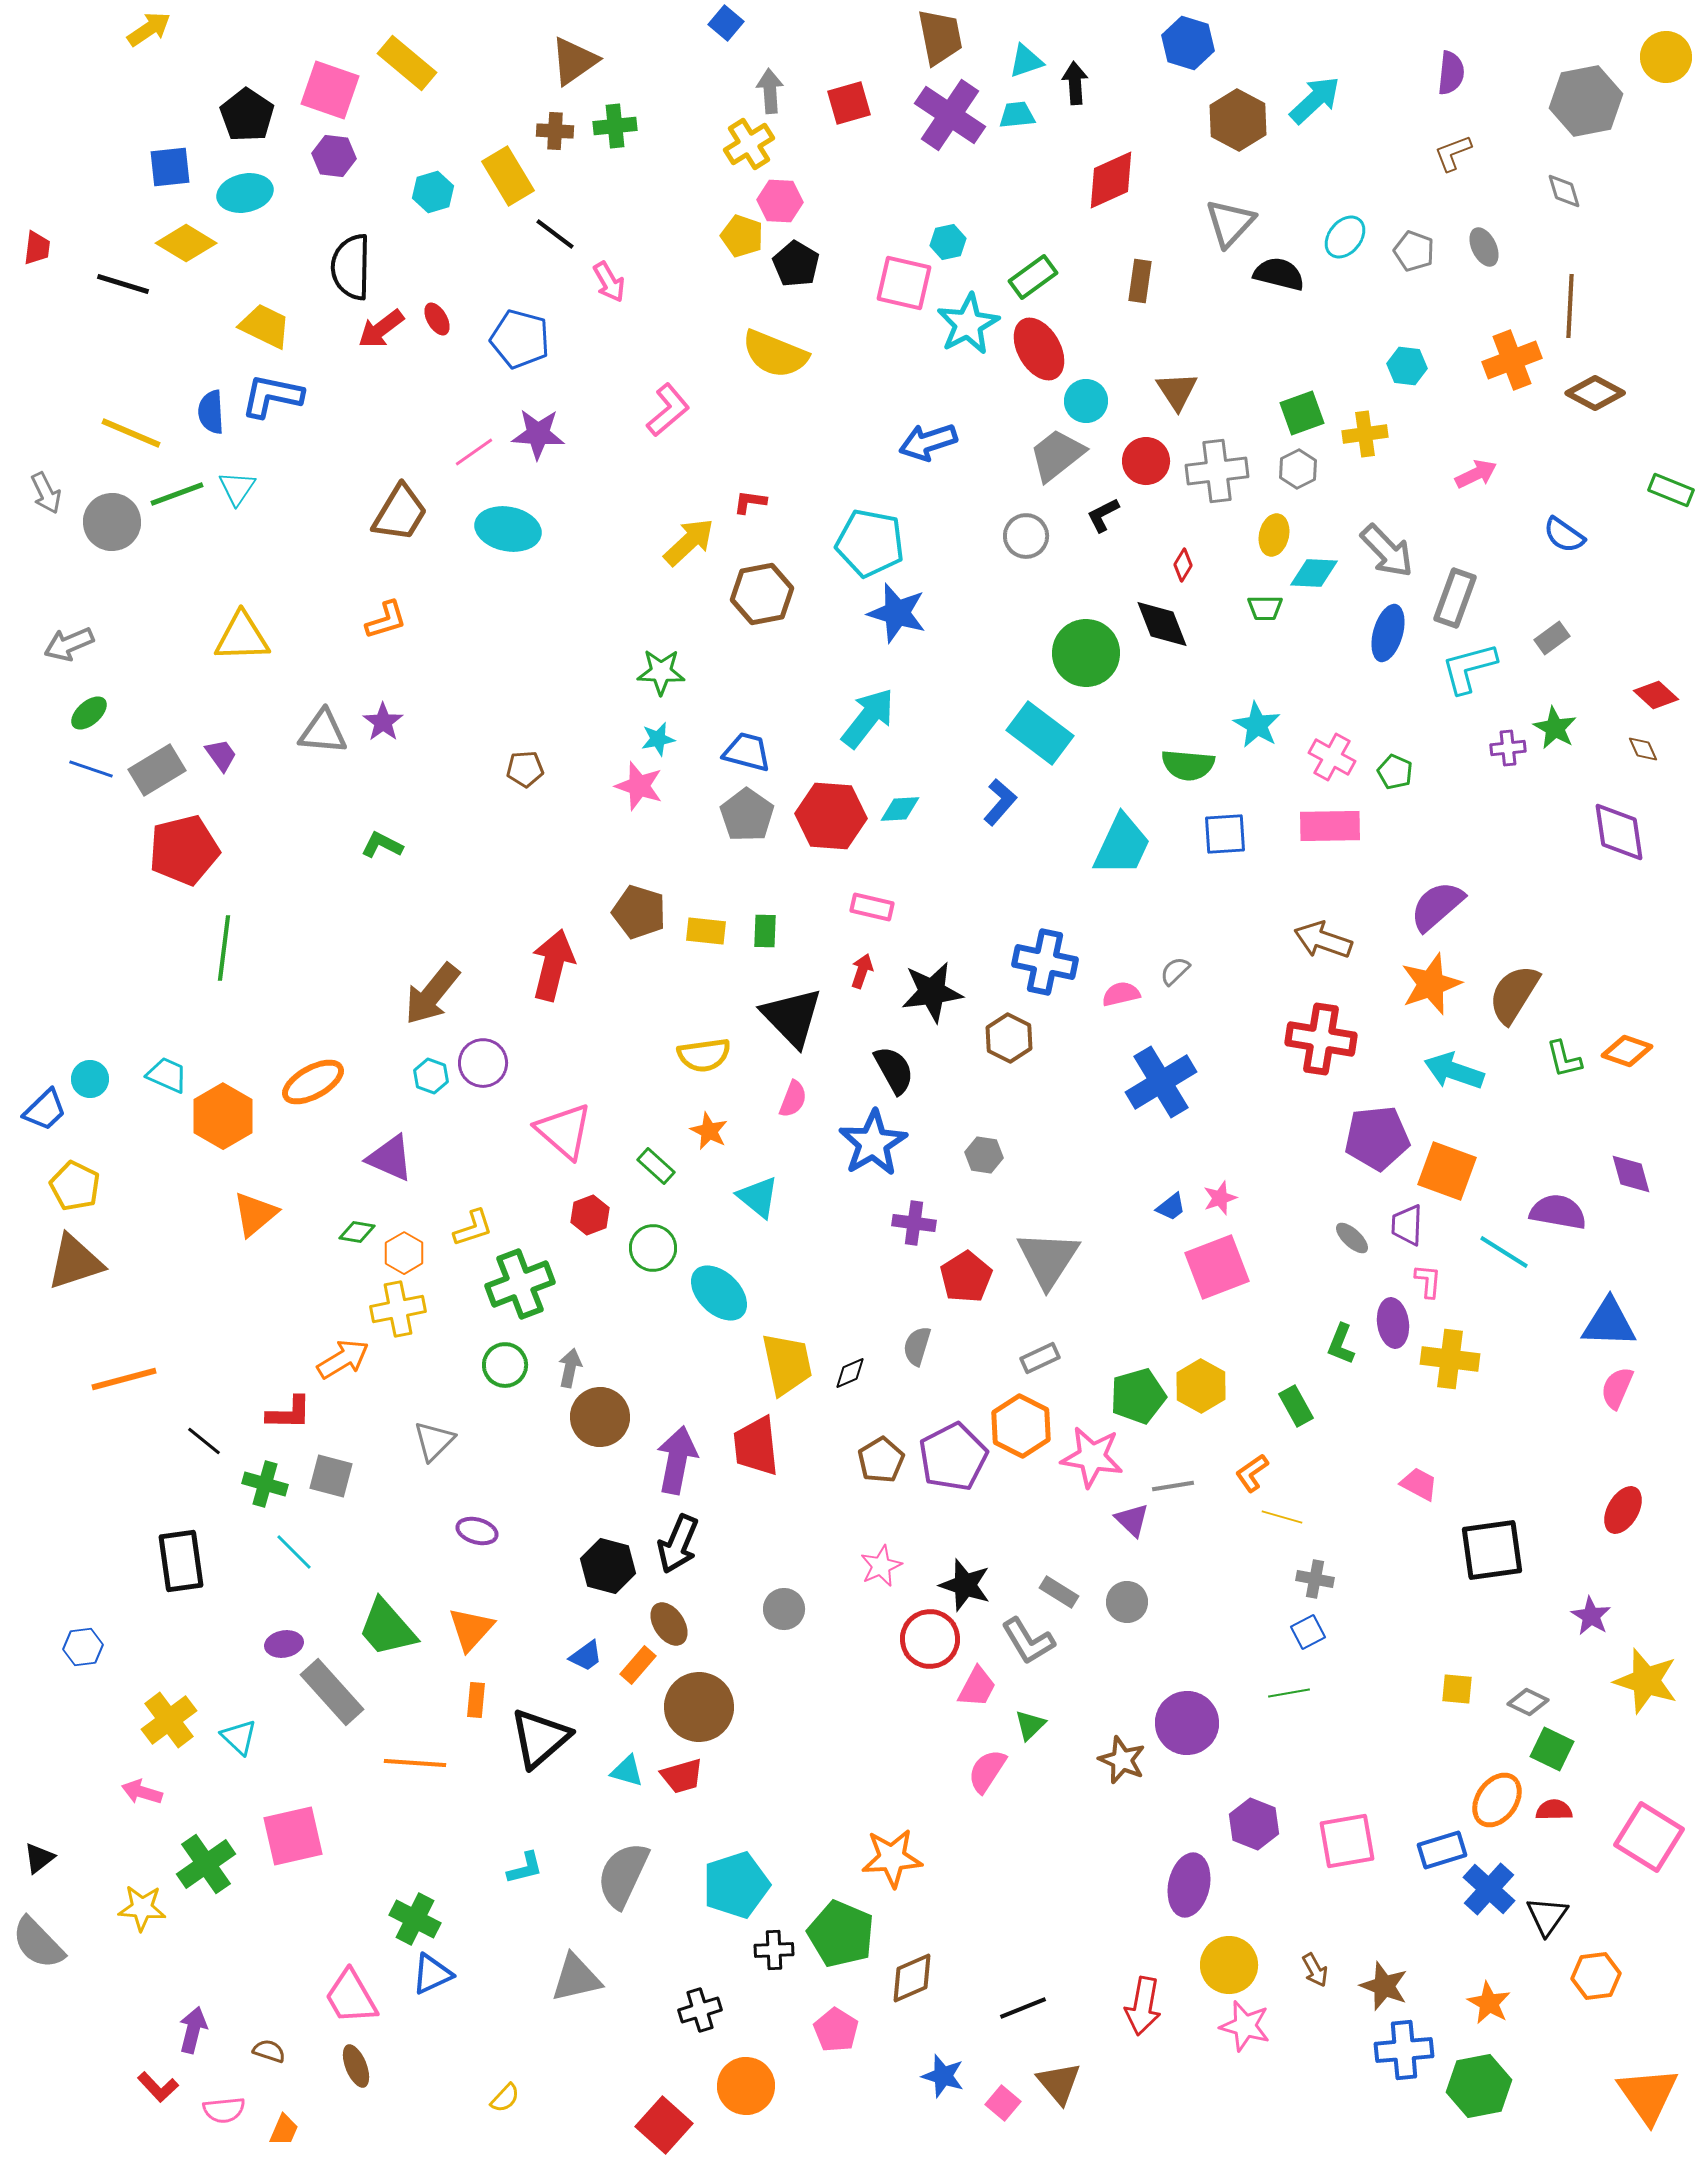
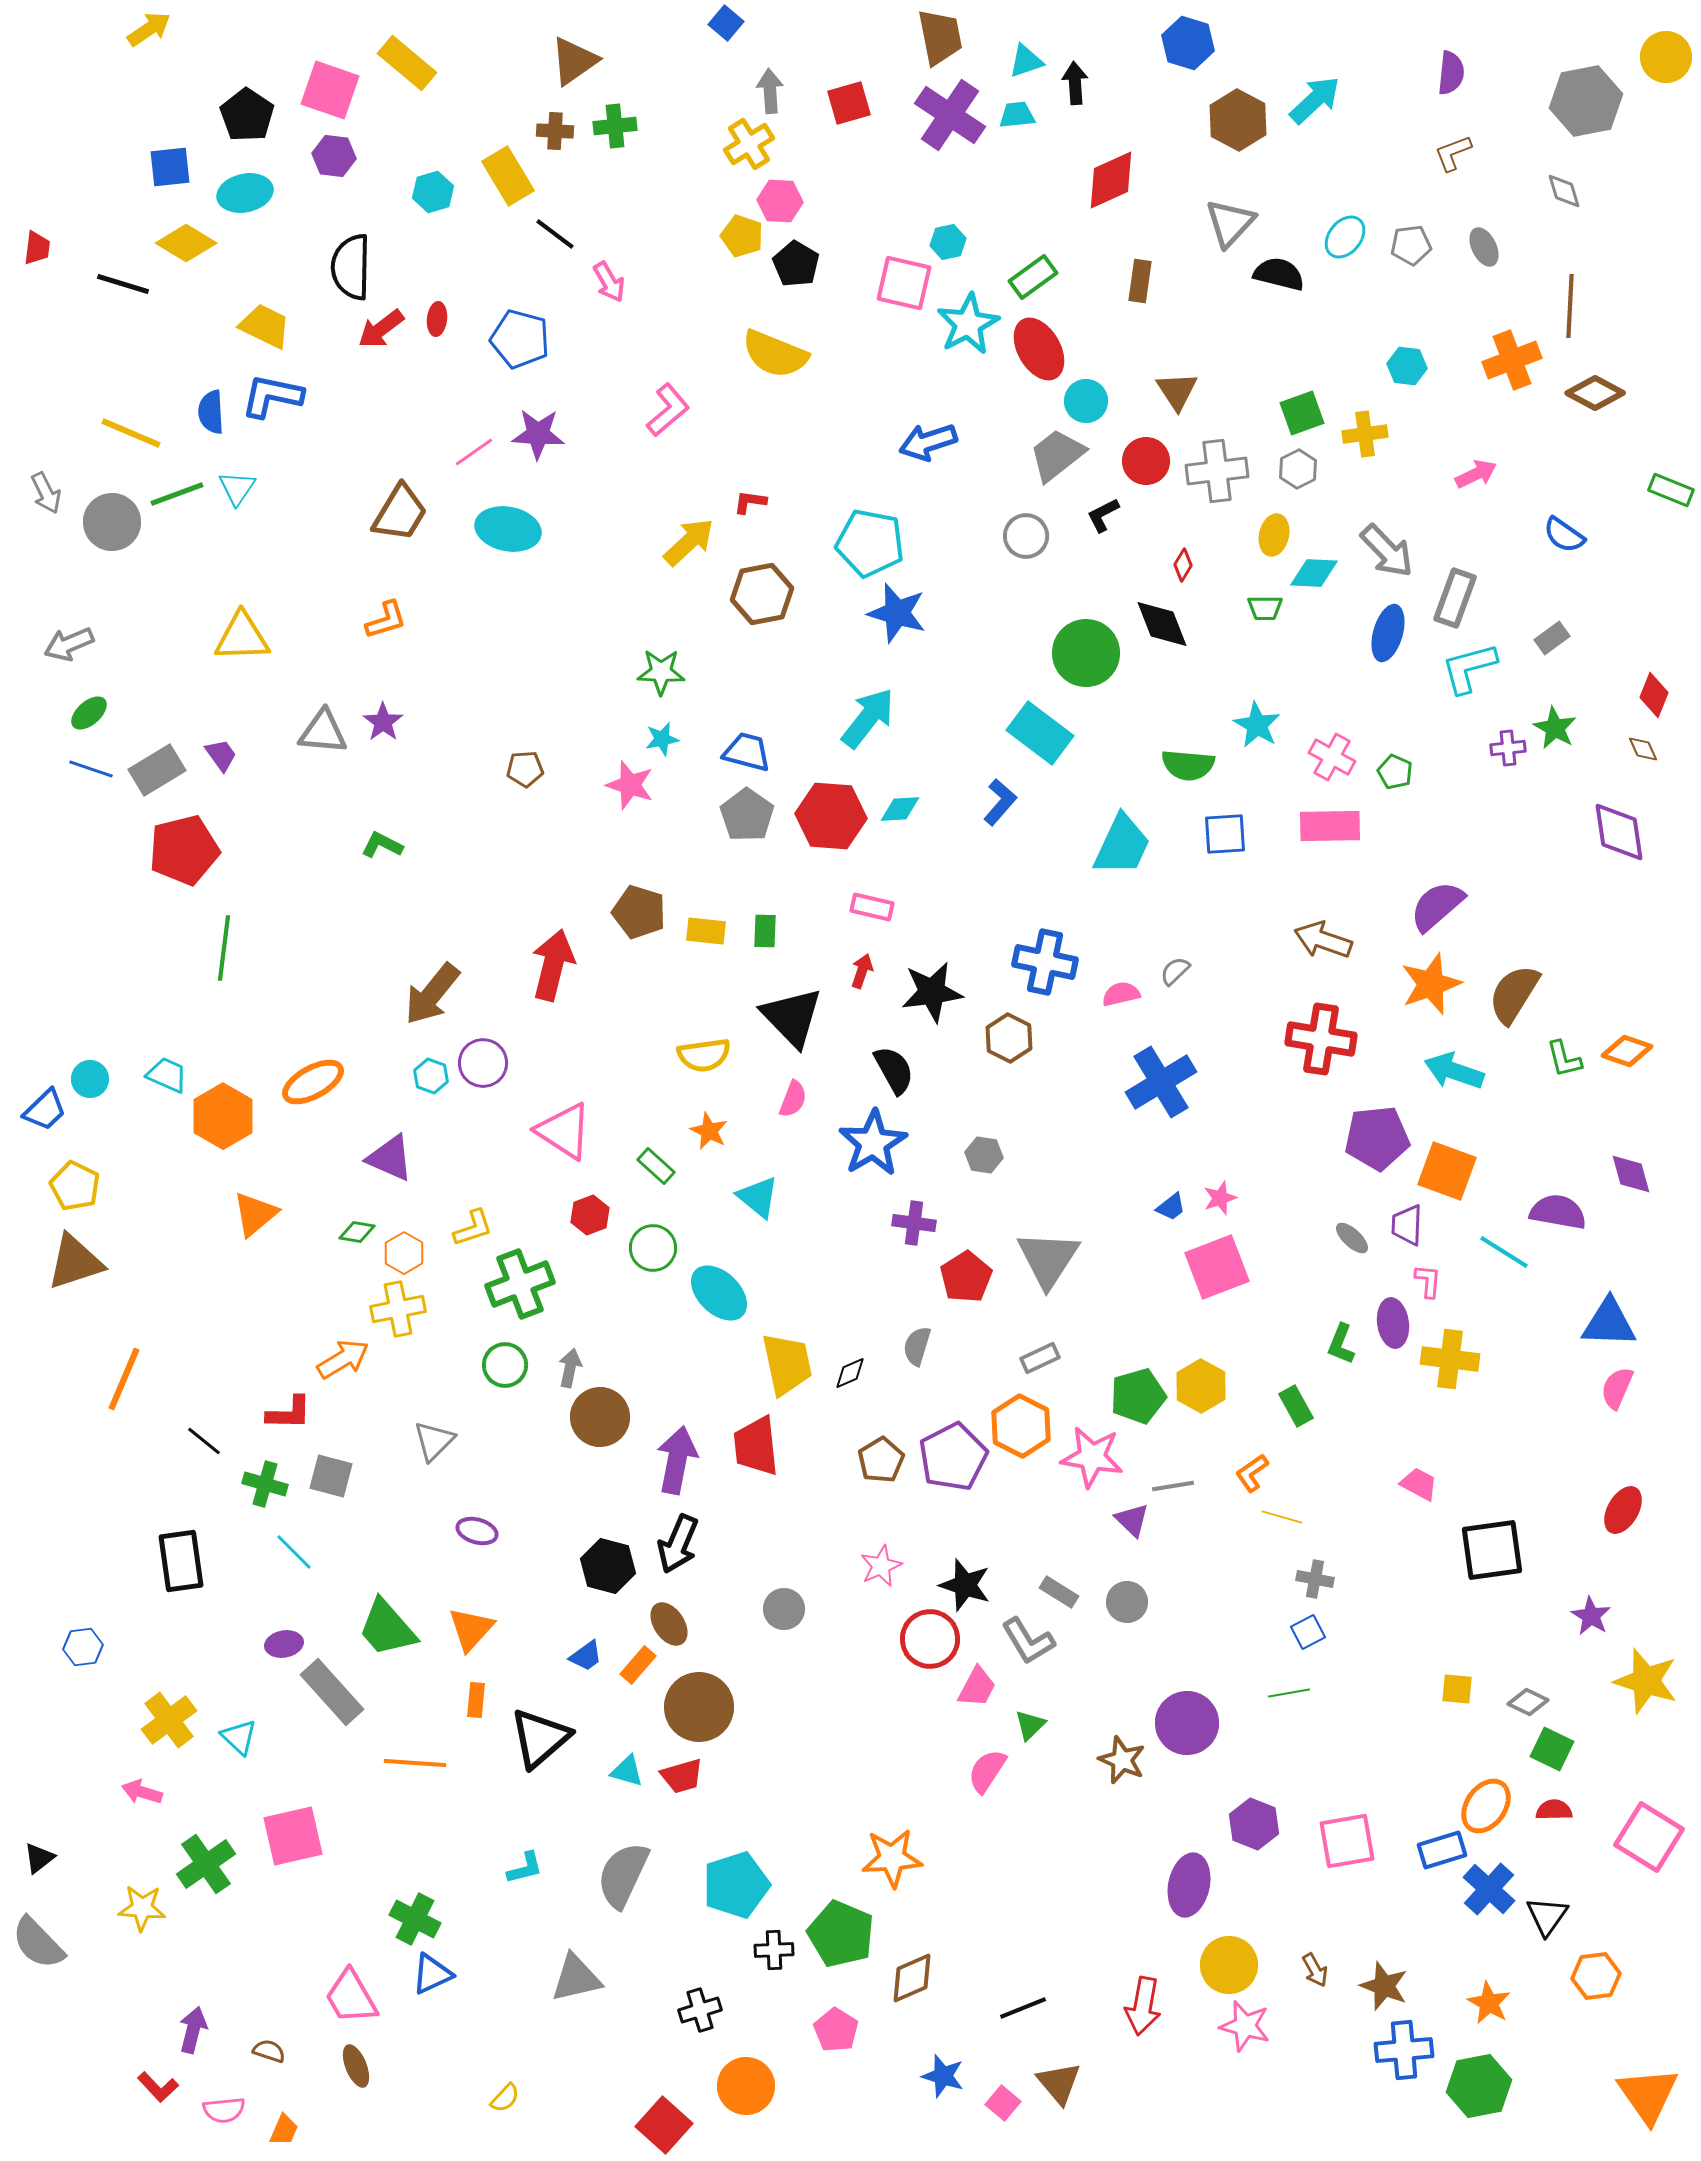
gray pentagon at (1414, 251): moved 3 px left, 6 px up; rotated 27 degrees counterclockwise
red ellipse at (437, 319): rotated 36 degrees clockwise
red diamond at (1656, 695): moved 2 px left; rotated 69 degrees clockwise
cyan star at (658, 739): moved 4 px right
pink star at (639, 786): moved 9 px left, 1 px up
pink triangle at (564, 1131): rotated 8 degrees counterclockwise
orange line at (124, 1379): rotated 52 degrees counterclockwise
orange ellipse at (1497, 1800): moved 11 px left, 6 px down
